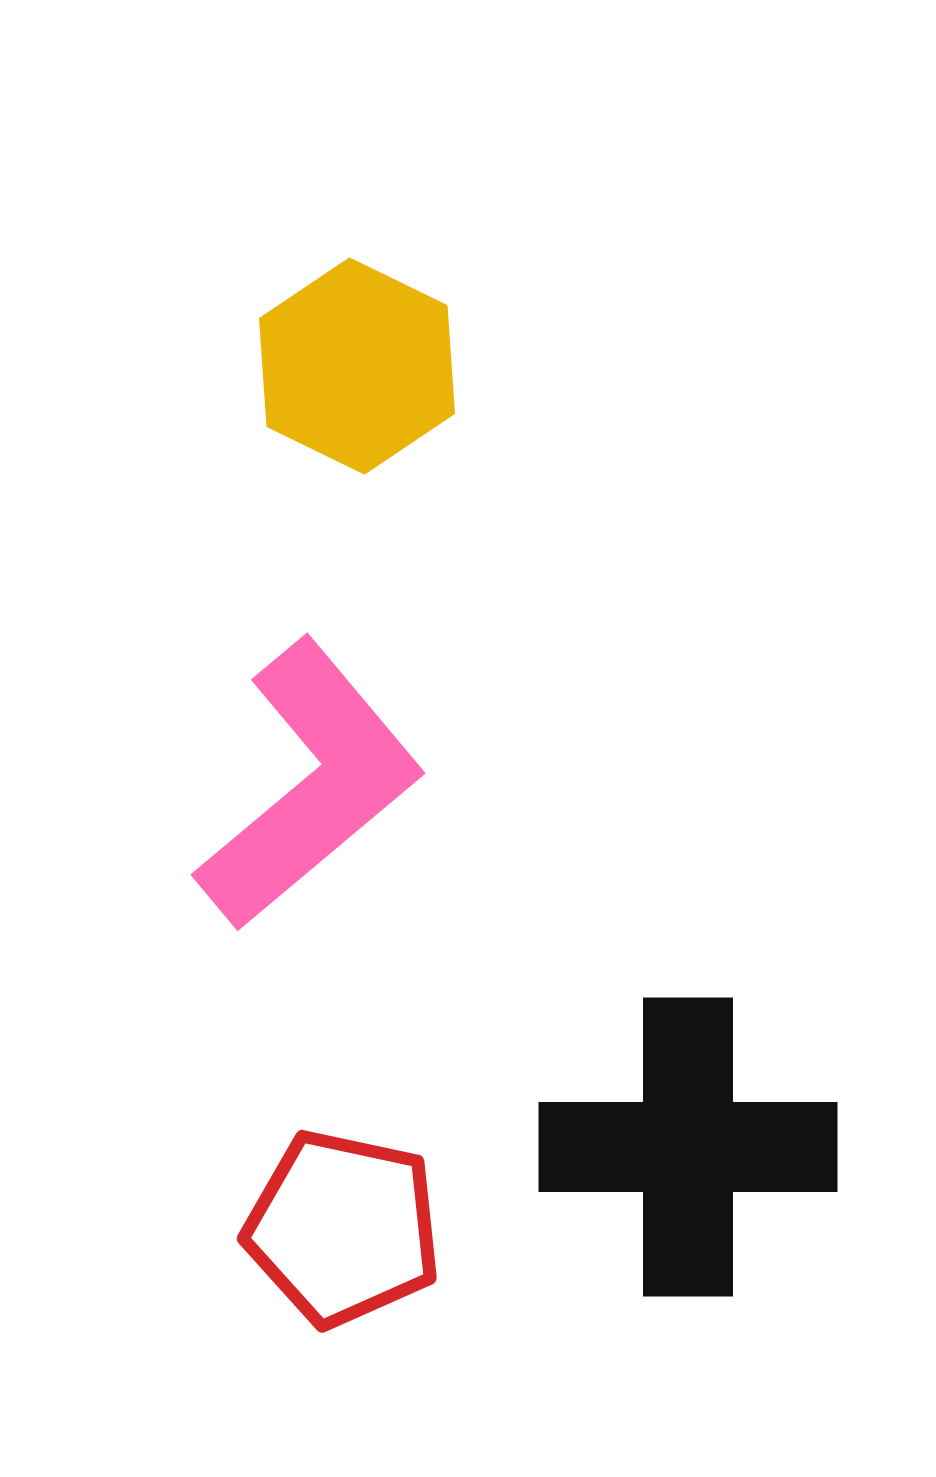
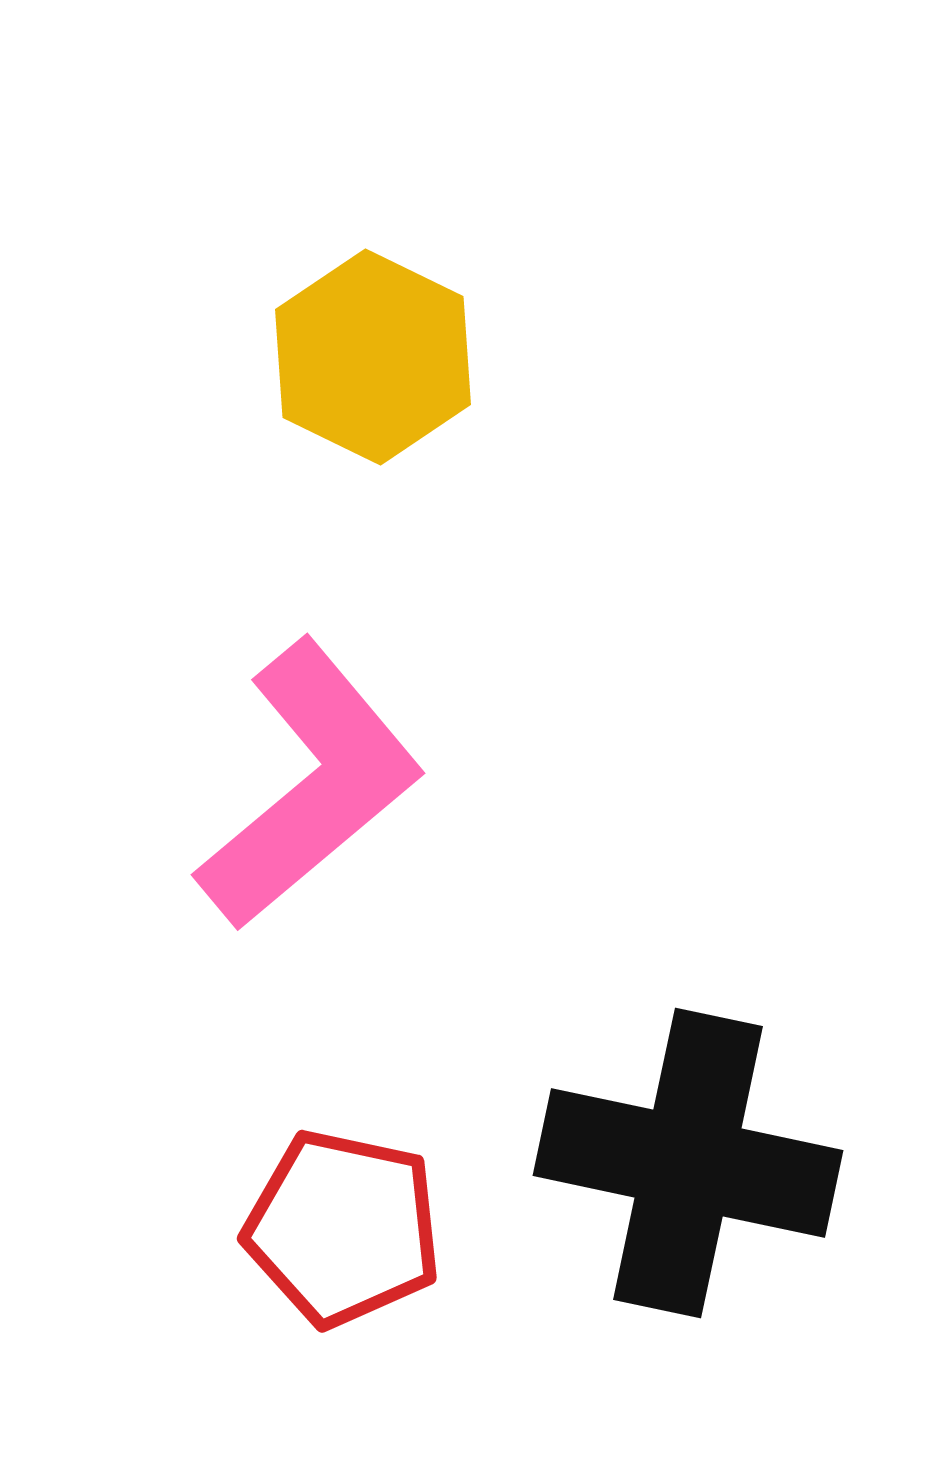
yellow hexagon: moved 16 px right, 9 px up
black cross: moved 16 px down; rotated 12 degrees clockwise
